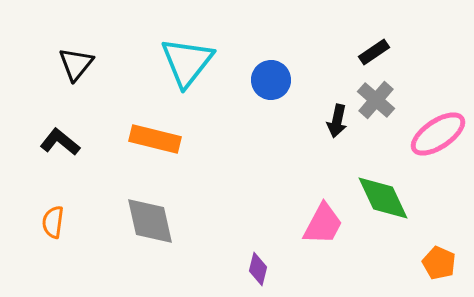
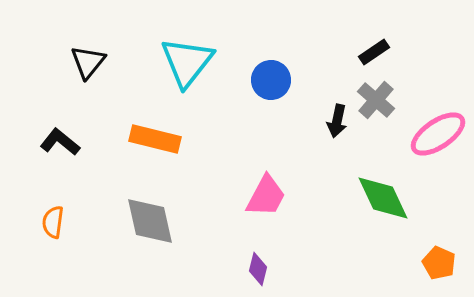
black triangle: moved 12 px right, 2 px up
pink trapezoid: moved 57 px left, 28 px up
